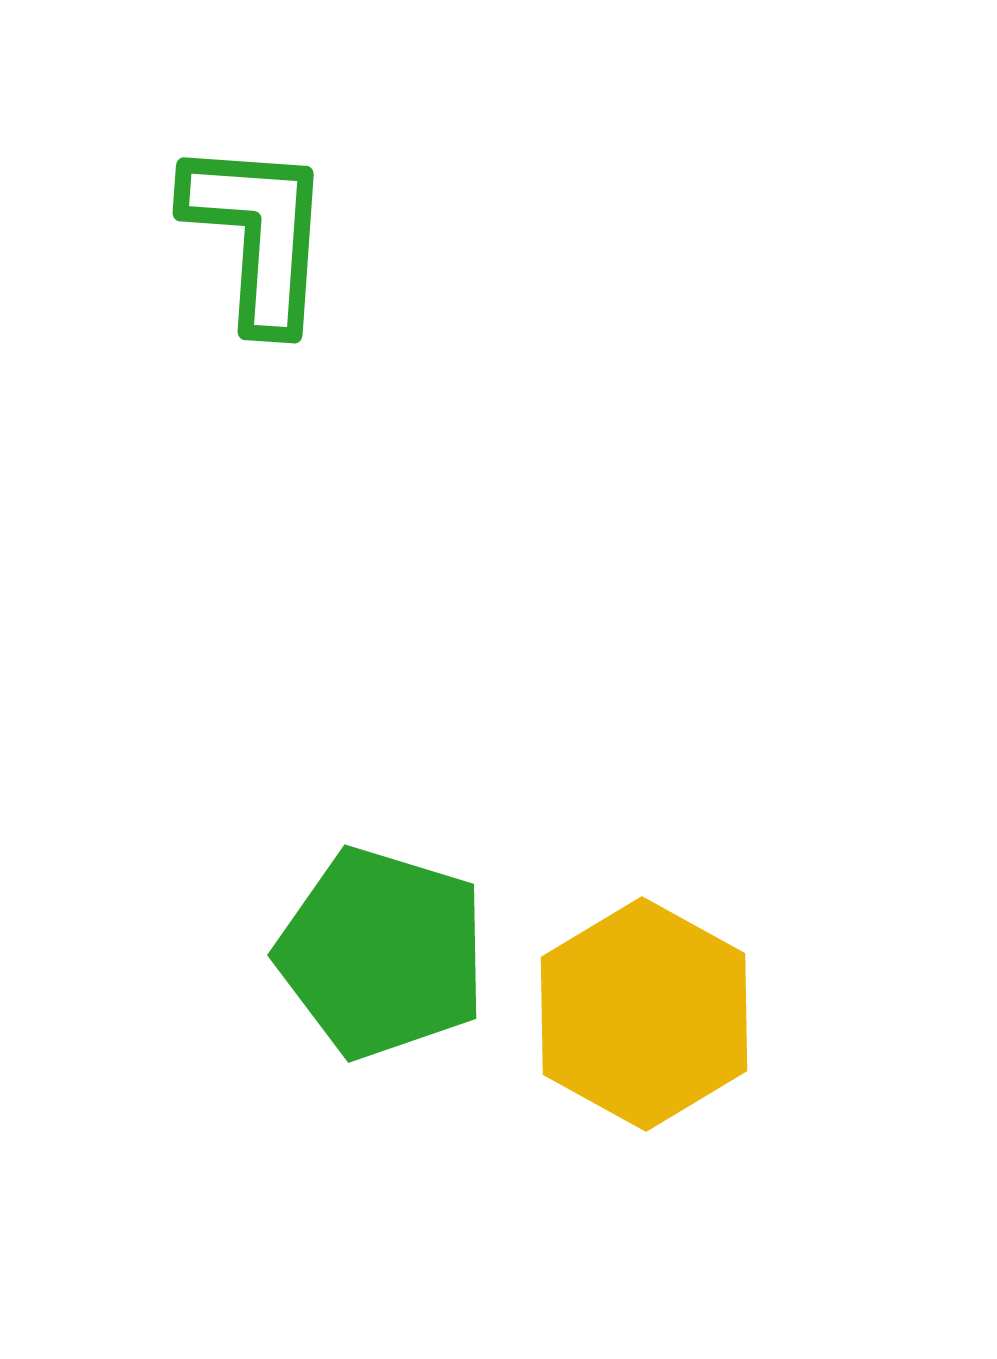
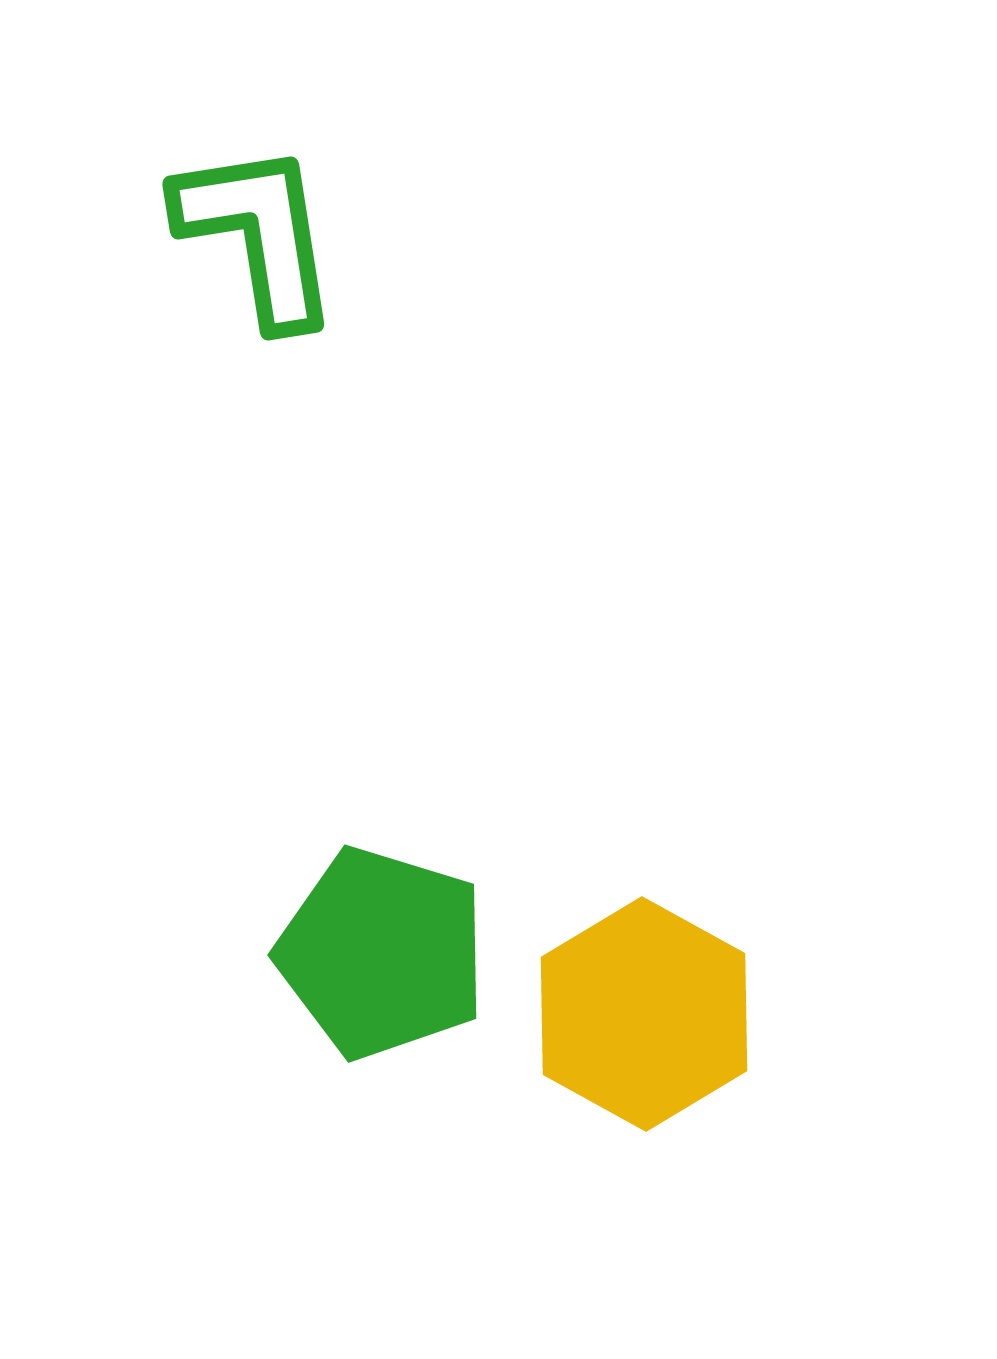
green L-shape: rotated 13 degrees counterclockwise
